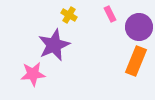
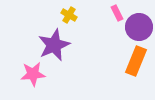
pink rectangle: moved 7 px right, 1 px up
